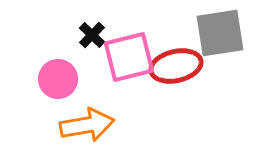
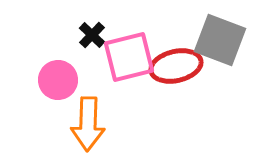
gray square: moved 7 px down; rotated 30 degrees clockwise
pink circle: moved 1 px down
orange arrow: moved 1 px right, 1 px up; rotated 102 degrees clockwise
